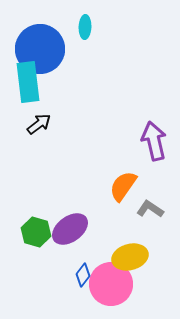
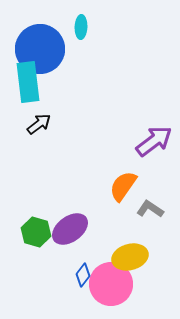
cyan ellipse: moved 4 px left
purple arrow: rotated 66 degrees clockwise
